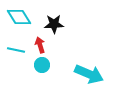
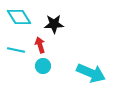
cyan circle: moved 1 px right, 1 px down
cyan arrow: moved 2 px right, 1 px up
